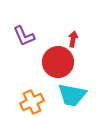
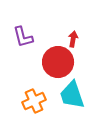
purple L-shape: moved 1 px left, 1 px down; rotated 10 degrees clockwise
cyan trapezoid: rotated 60 degrees clockwise
orange cross: moved 2 px right, 1 px up
